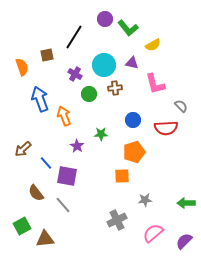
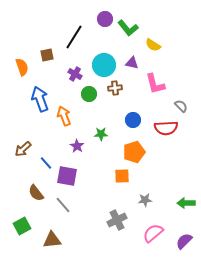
yellow semicircle: rotated 63 degrees clockwise
brown triangle: moved 7 px right, 1 px down
